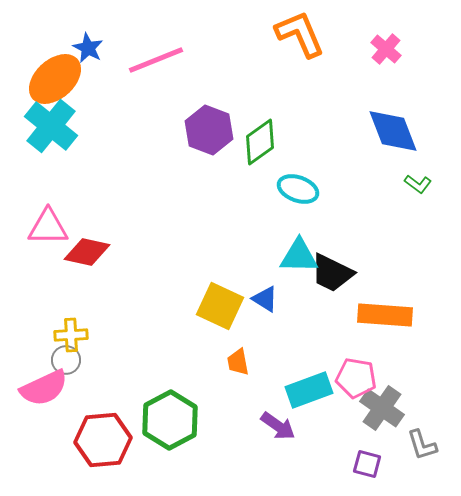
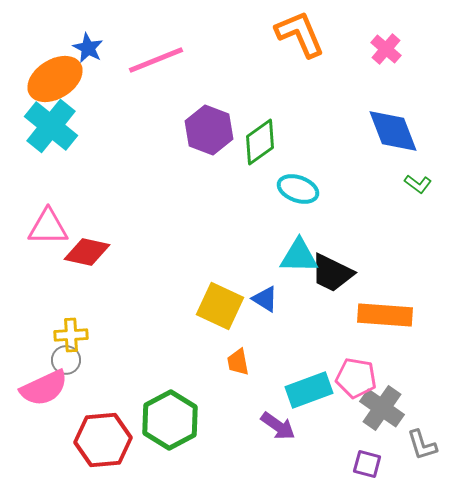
orange ellipse: rotated 10 degrees clockwise
